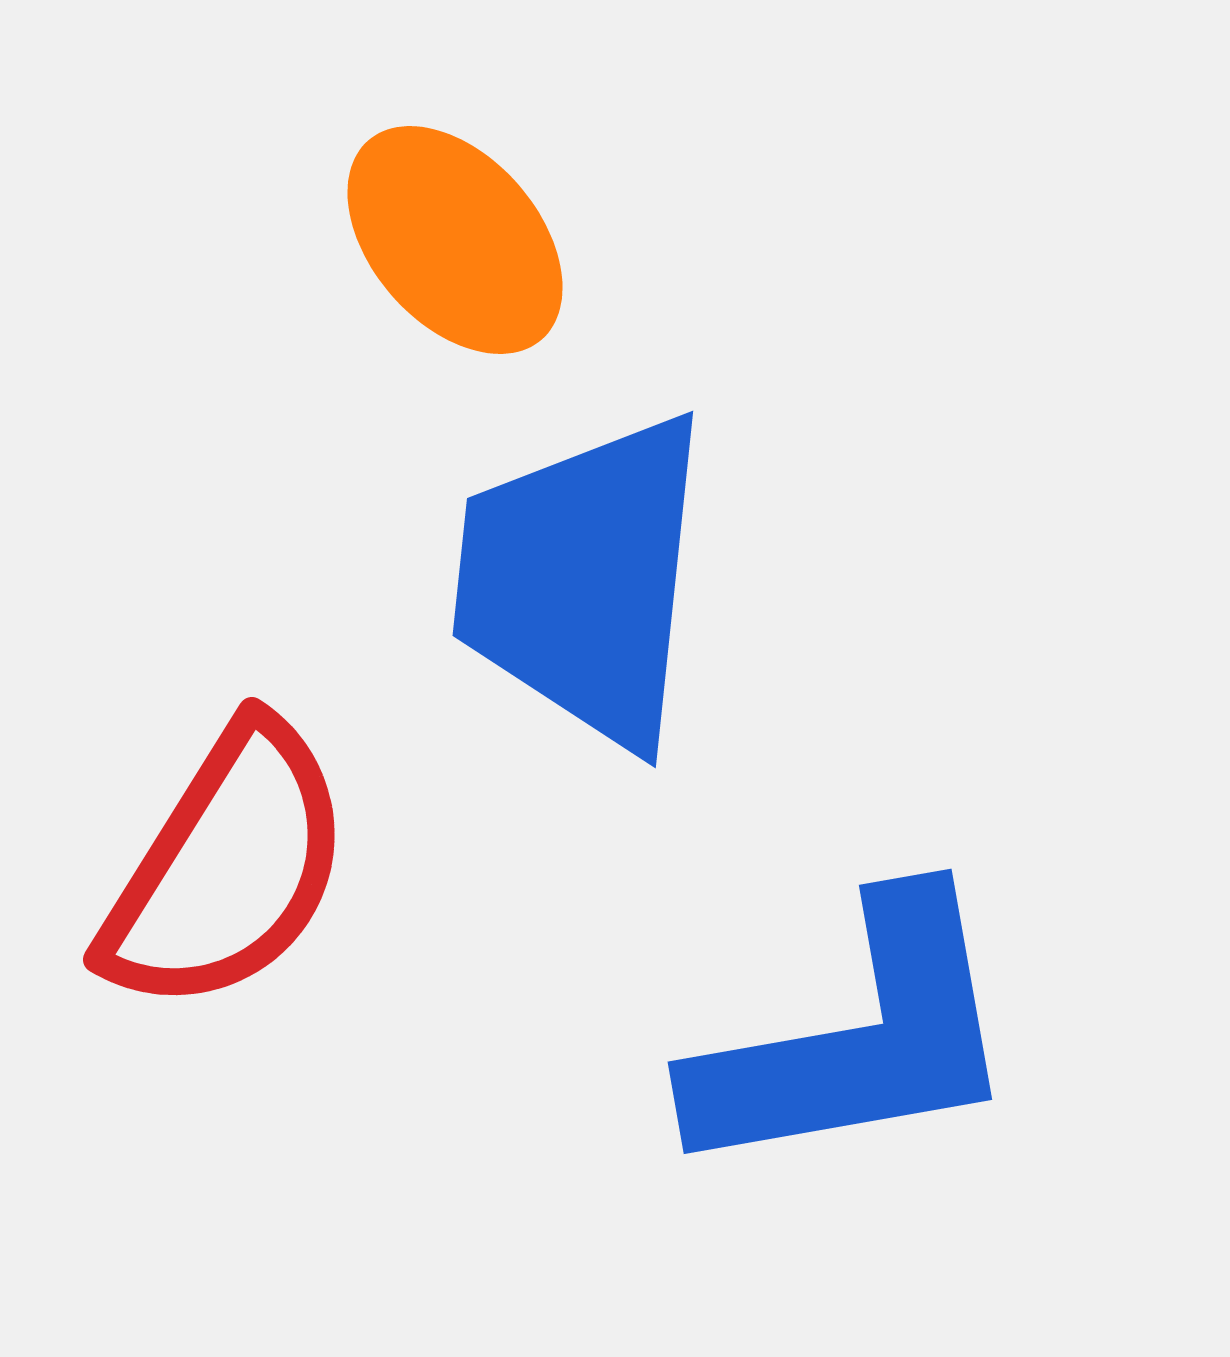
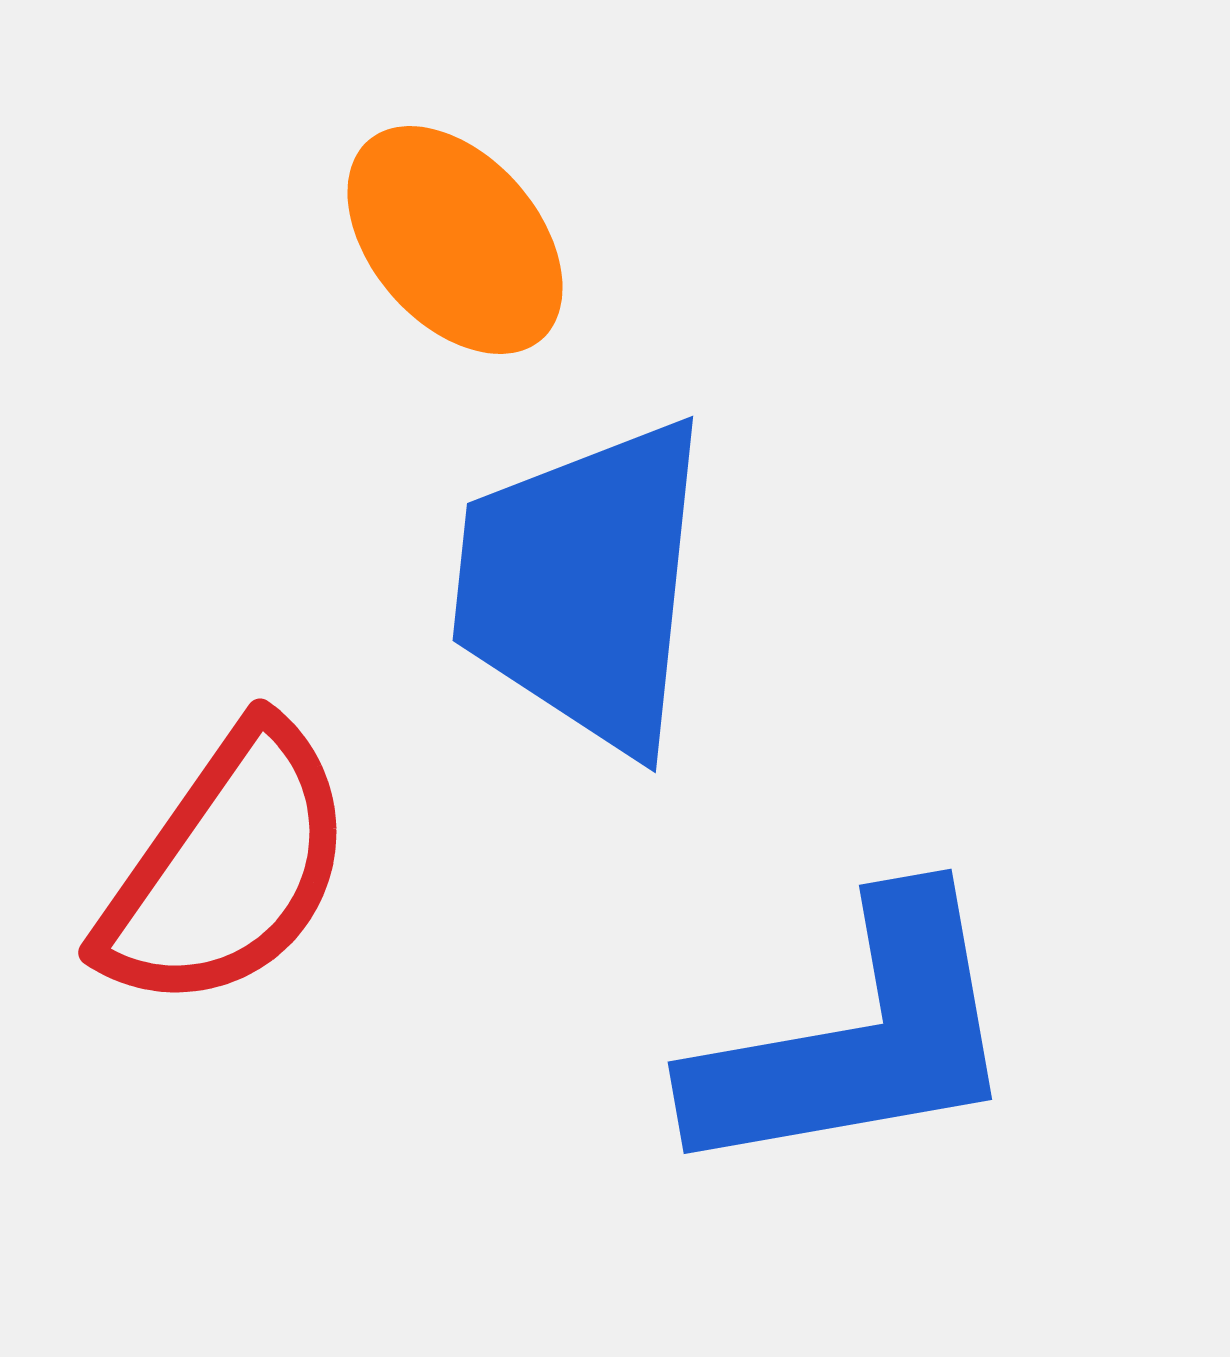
blue trapezoid: moved 5 px down
red semicircle: rotated 3 degrees clockwise
